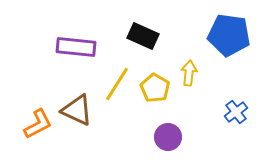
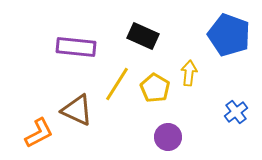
blue pentagon: rotated 12 degrees clockwise
orange L-shape: moved 1 px right, 9 px down
